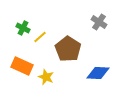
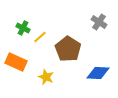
orange rectangle: moved 6 px left, 4 px up
